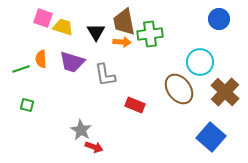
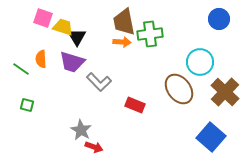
black triangle: moved 19 px left, 5 px down
green line: rotated 54 degrees clockwise
gray L-shape: moved 6 px left, 7 px down; rotated 35 degrees counterclockwise
